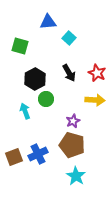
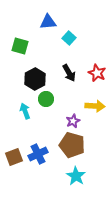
yellow arrow: moved 6 px down
